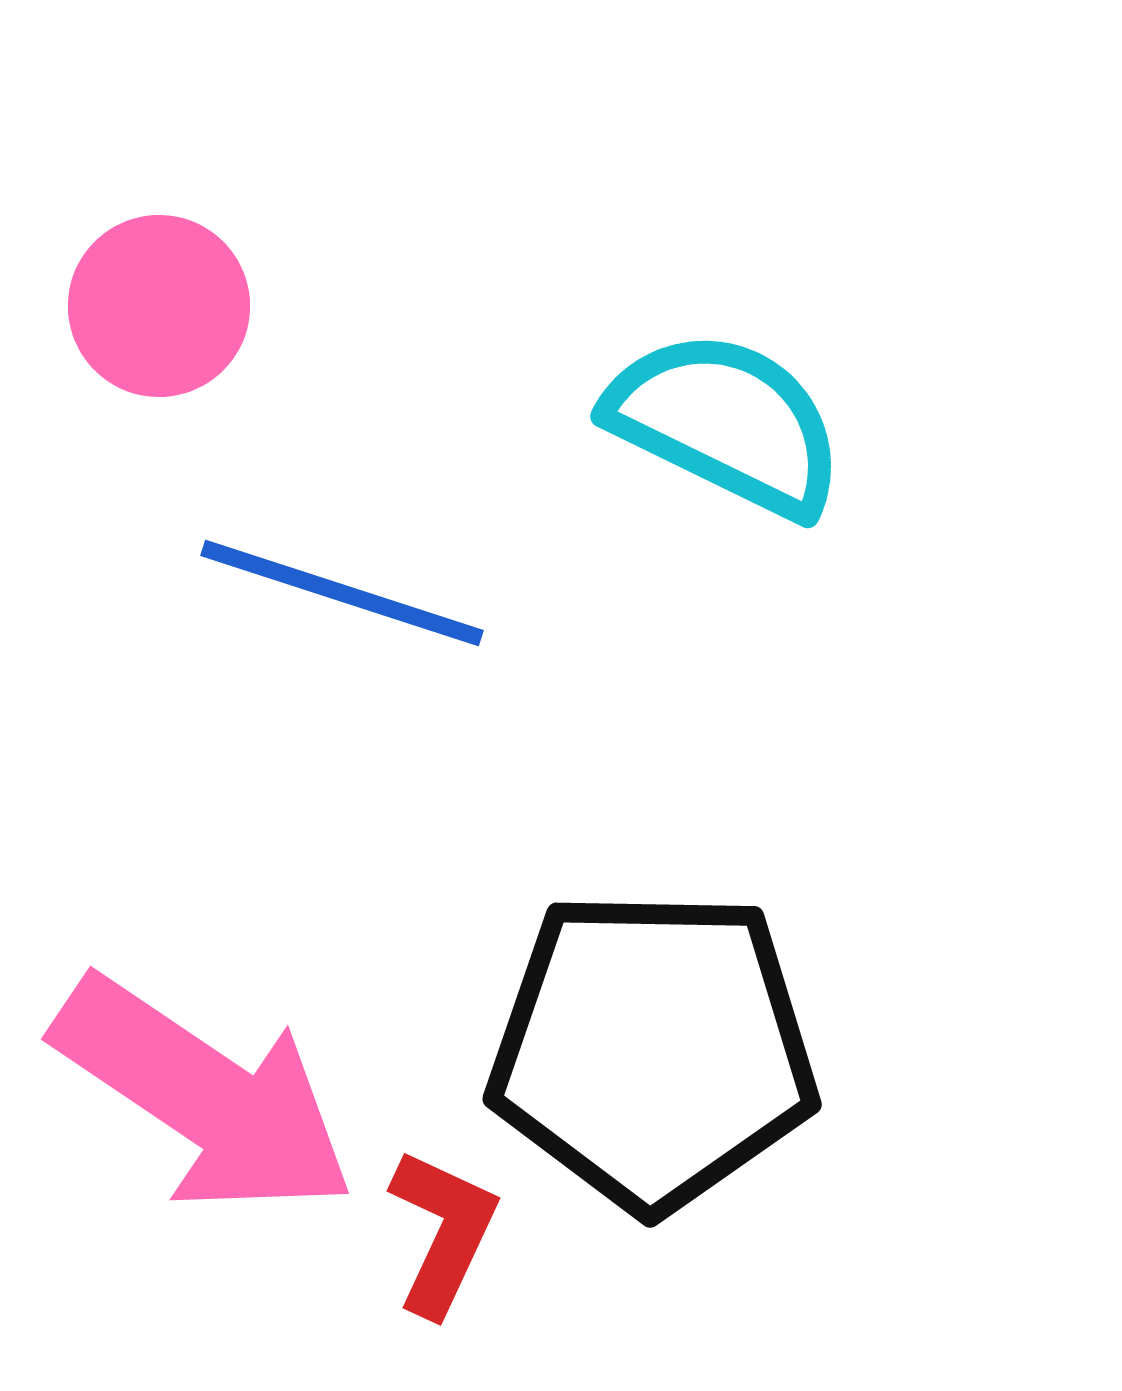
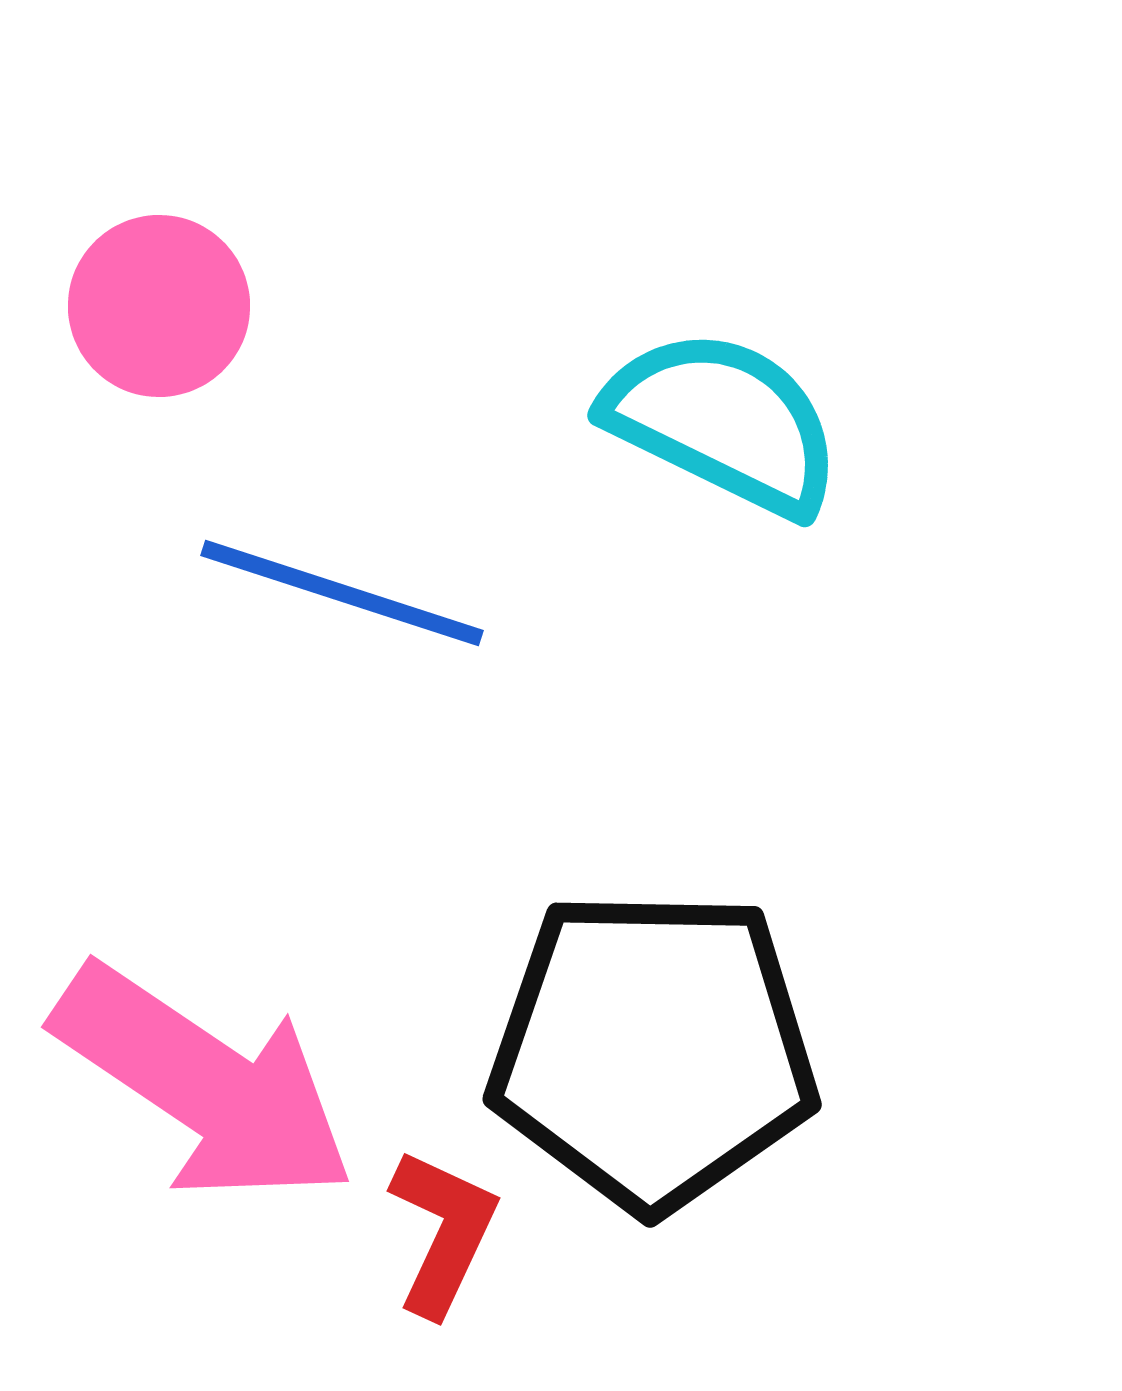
cyan semicircle: moved 3 px left, 1 px up
pink arrow: moved 12 px up
